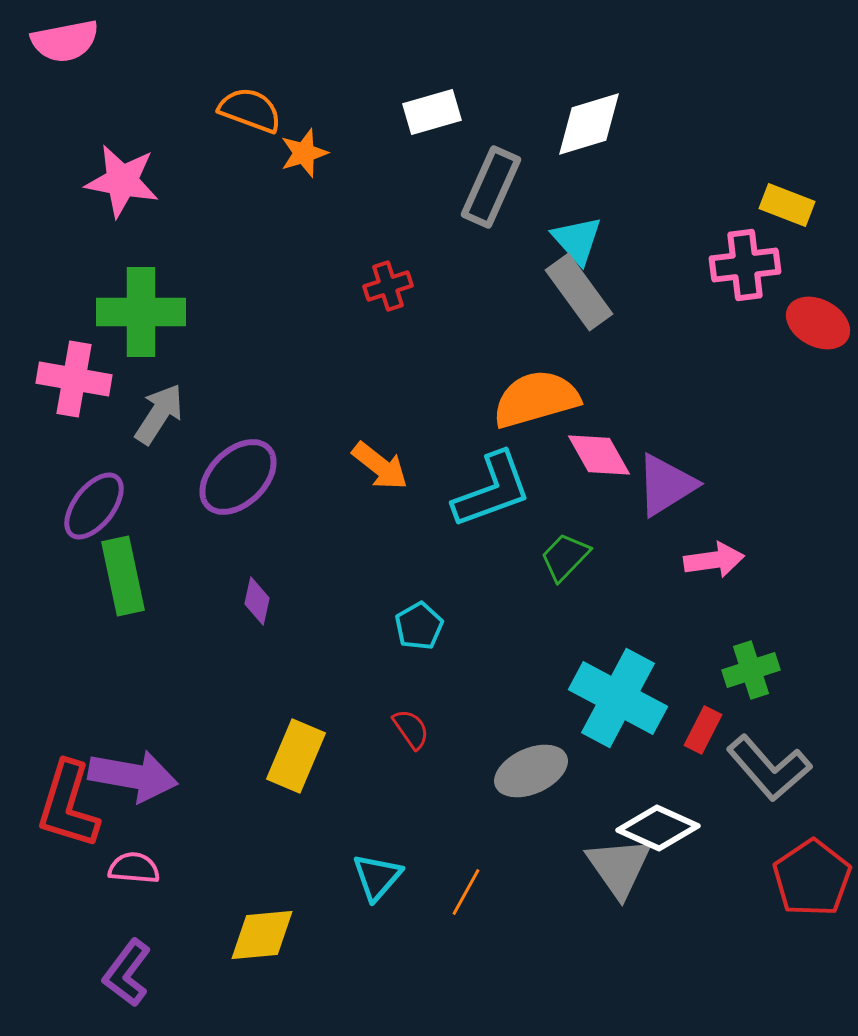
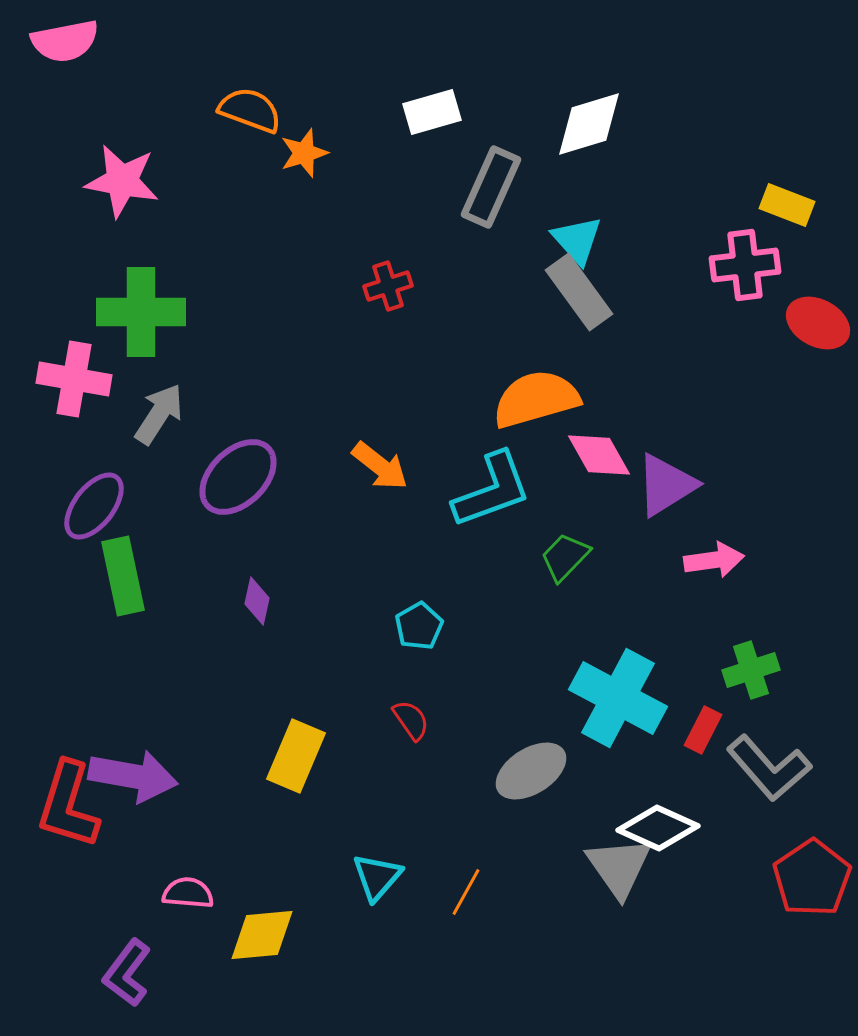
red semicircle at (411, 729): moved 9 px up
gray ellipse at (531, 771): rotated 8 degrees counterclockwise
pink semicircle at (134, 868): moved 54 px right, 25 px down
